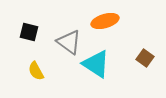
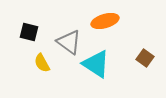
yellow semicircle: moved 6 px right, 8 px up
